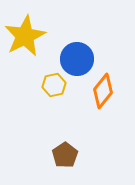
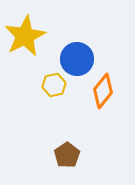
brown pentagon: moved 2 px right
